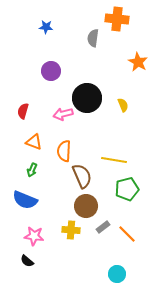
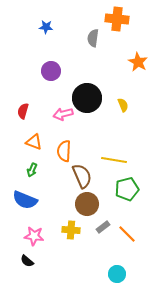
brown circle: moved 1 px right, 2 px up
